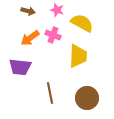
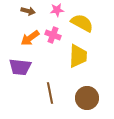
pink star: rotated 24 degrees counterclockwise
